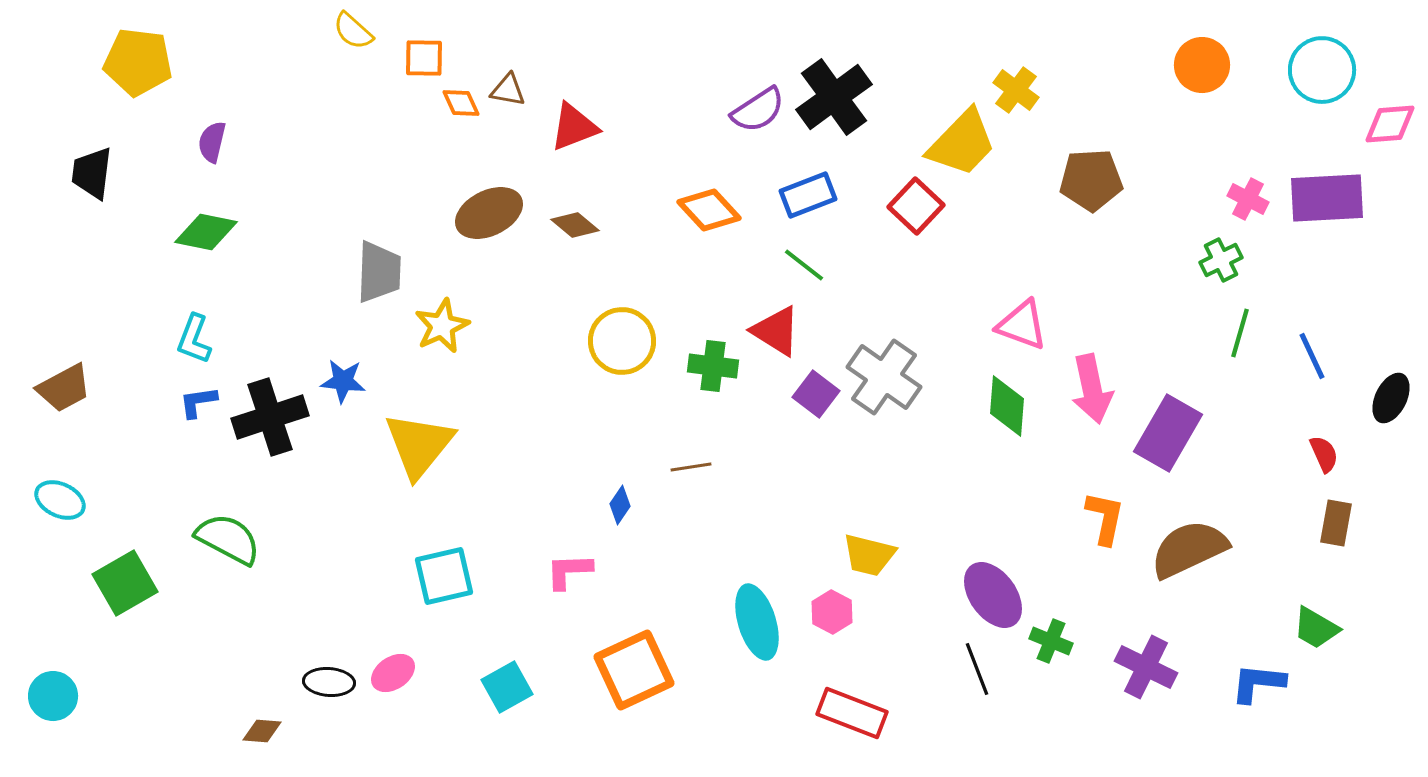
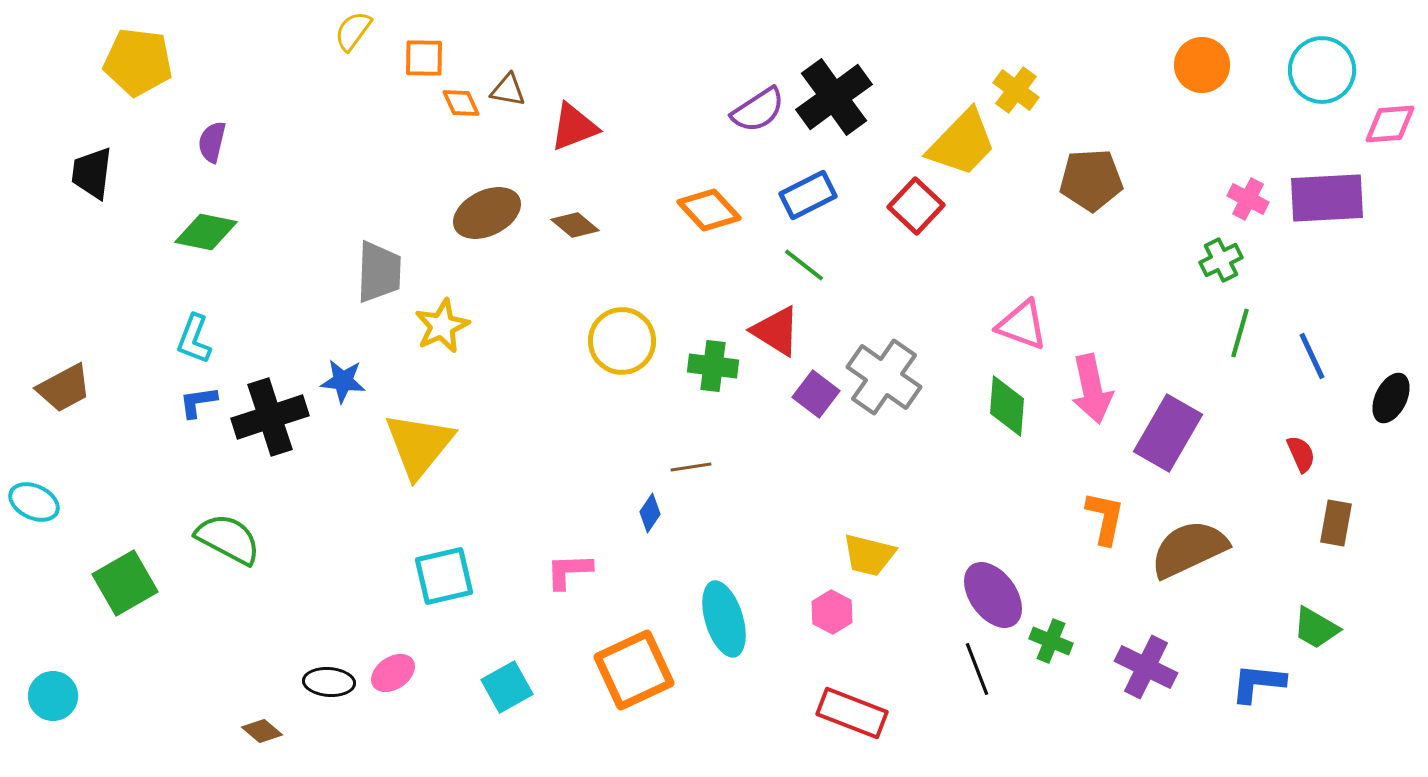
yellow semicircle at (353, 31): rotated 84 degrees clockwise
blue rectangle at (808, 195): rotated 6 degrees counterclockwise
brown ellipse at (489, 213): moved 2 px left
red semicircle at (1324, 454): moved 23 px left
cyan ellipse at (60, 500): moved 26 px left, 2 px down
blue diamond at (620, 505): moved 30 px right, 8 px down
cyan ellipse at (757, 622): moved 33 px left, 3 px up
brown diamond at (262, 731): rotated 36 degrees clockwise
